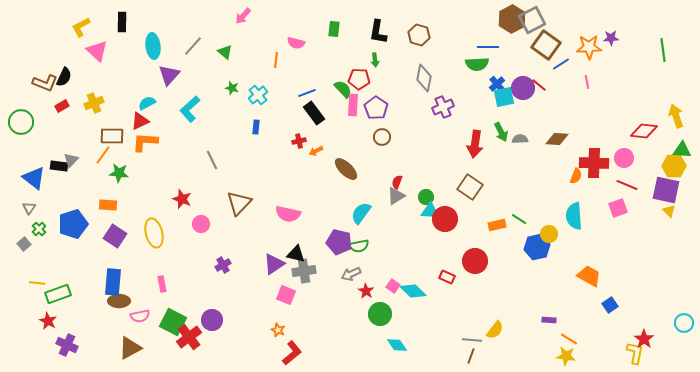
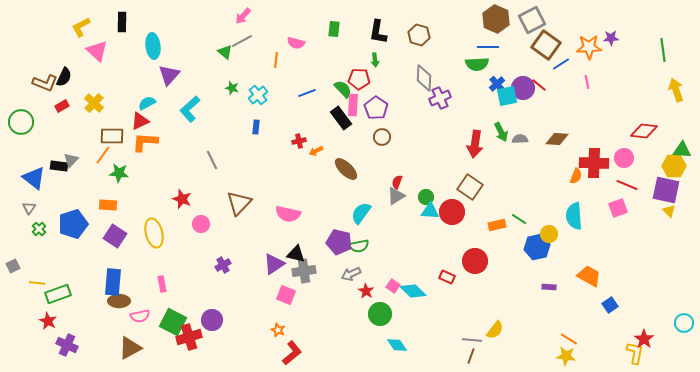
brown hexagon at (512, 19): moved 16 px left; rotated 8 degrees counterclockwise
gray line at (193, 46): moved 49 px right, 5 px up; rotated 20 degrees clockwise
gray diamond at (424, 78): rotated 8 degrees counterclockwise
cyan square at (504, 97): moved 3 px right, 1 px up
yellow cross at (94, 103): rotated 24 degrees counterclockwise
purple cross at (443, 107): moved 3 px left, 9 px up
black rectangle at (314, 113): moved 27 px right, 5 px down
yellow arrow at (676, 116): moved 26 px up
red circle at (445, 219): moved 7 px right, 7 px up
gray square at (24, 244): moved 11 px left, 22 px down; rotated 16 degrees clockwise
purple rectangle at (549, 320): moved 33 px up
red cross at (189, 337): rotated 20 degrees clockwise
